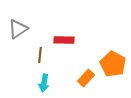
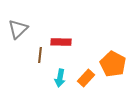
gray triangle: rotated 10 degrees counterclockwise
red rectangle: moved 3 px left, 2 px down
cyan arrow: moved 16 px right, 5 px up
